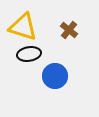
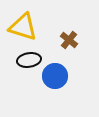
brown cross: moved 10 px down
black ellipse: moved 6 px down
